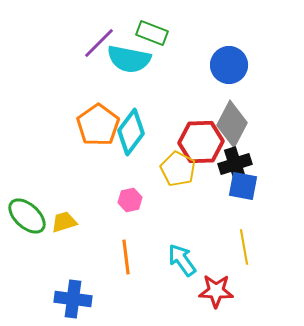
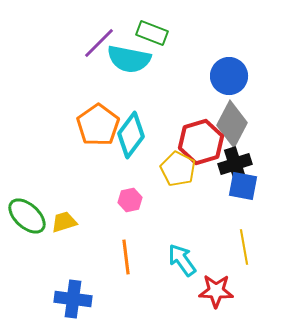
blue circle: moved 11 px down
cyan diamond: moved 3 px down
red hexagon: rotated 15 degrees counterclockwise
